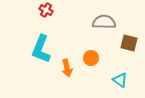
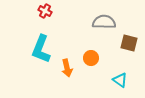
red cross: moved 1 px left, 1 px down
